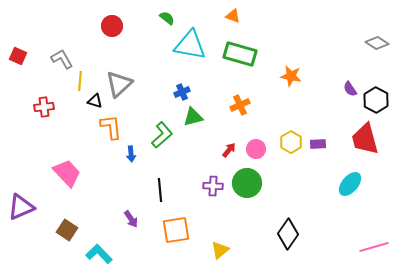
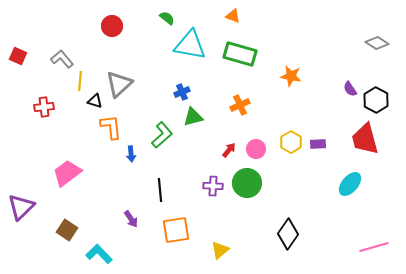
gray L-shape: rotated 10 degrees counterclockwise
pink trapezoid: rotated 84 degrees counterclockwise
purple triangle: rotated 20 degrees counterclockwise
